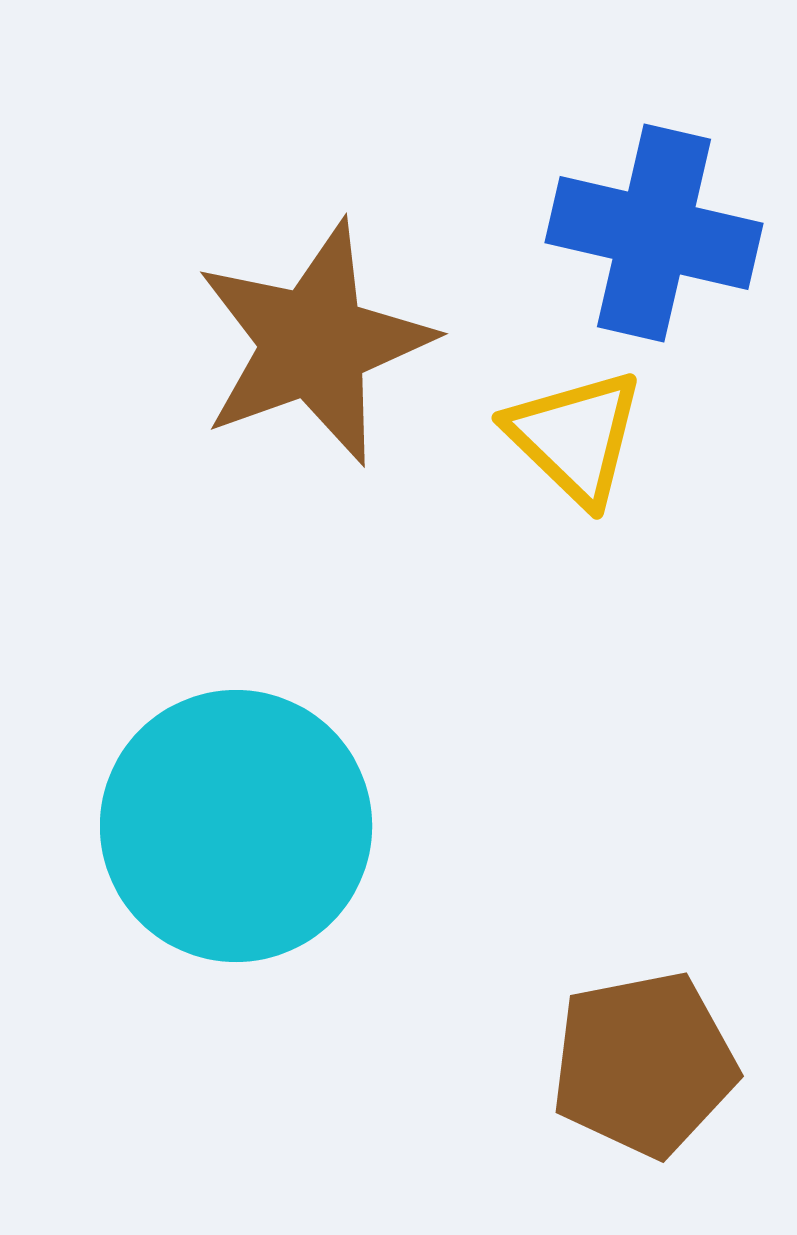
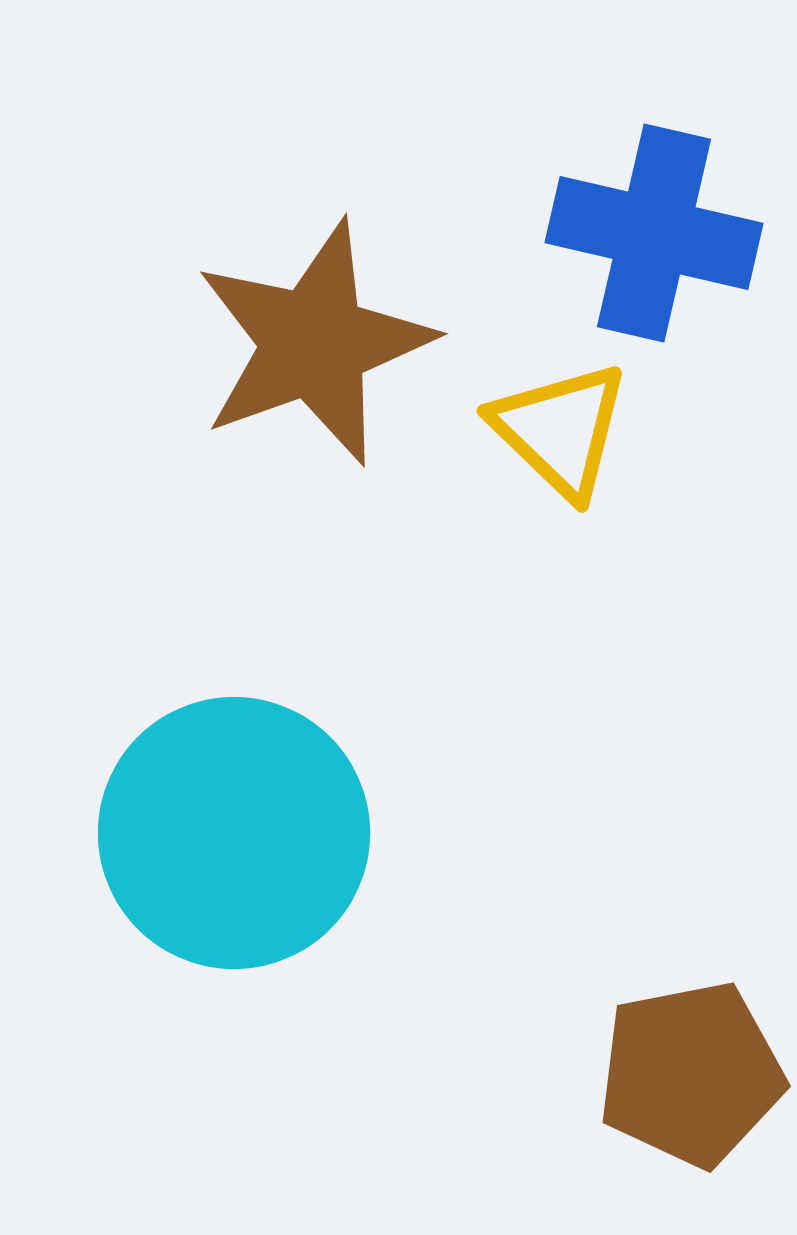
yellow triangle: moved 15 px left, 7 px up
cyan circle: moved 2 px left, 7 px down
brown pentagon: moved 47 px right, 10 px down
